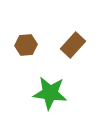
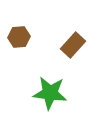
brown hexagon: moved 7 px left, 8 px up
